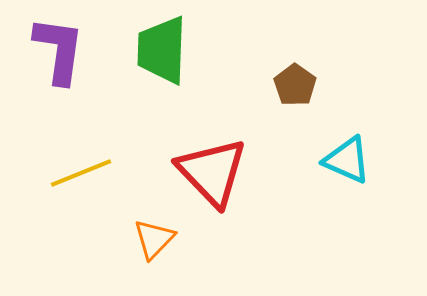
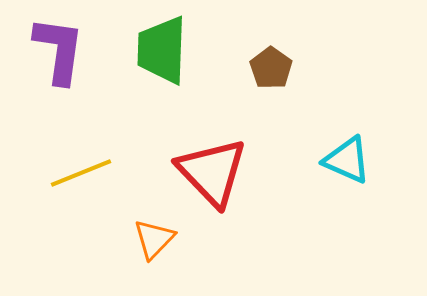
brown pentagon: moved 24 px left, 17 px up
